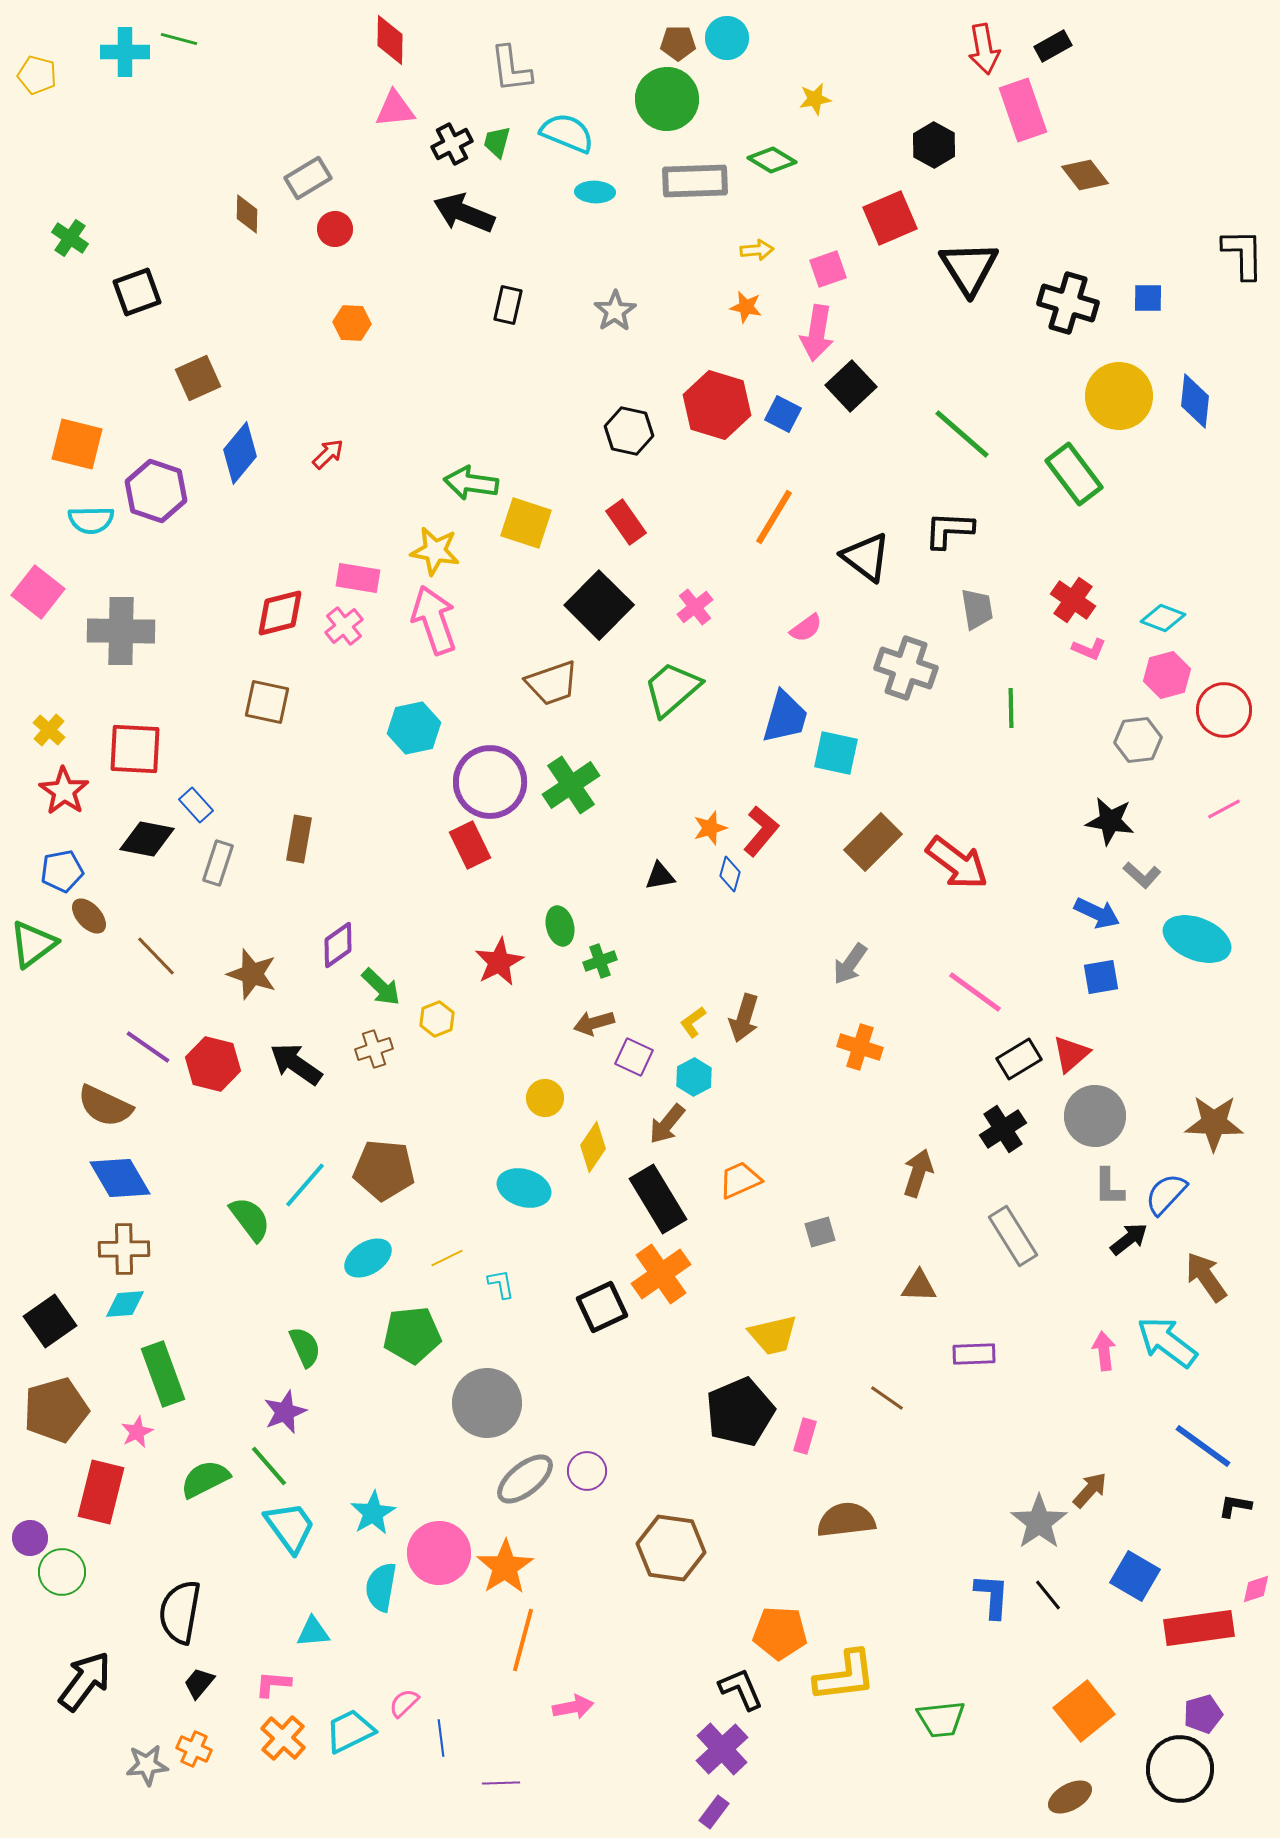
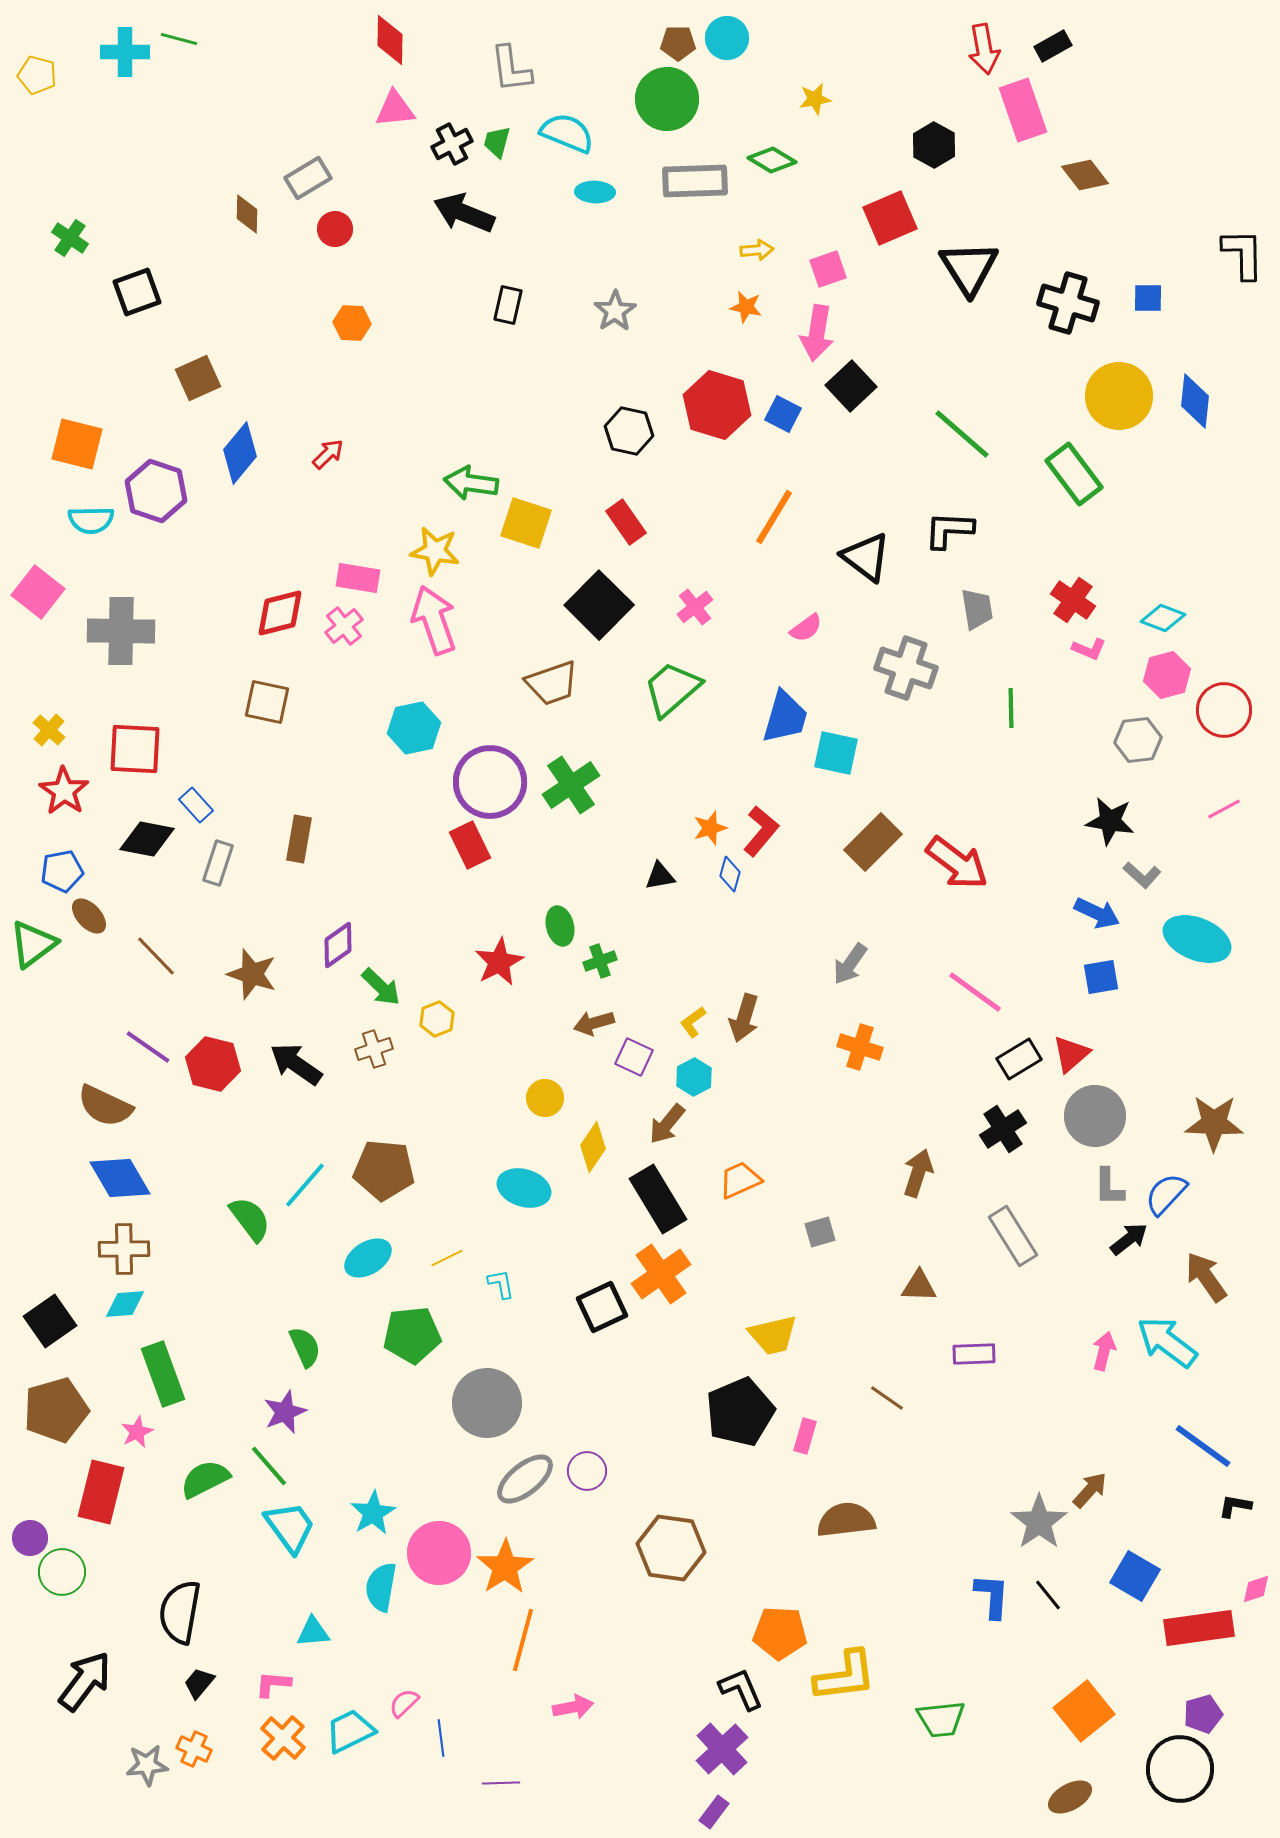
pink arrow at (1104, 1351): rotated 21 degrees clockwise
